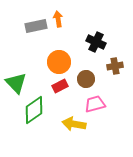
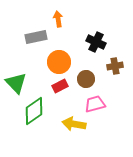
gray rectangle: moved 11 px down
green diamond: moved 1 px down
